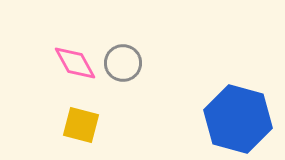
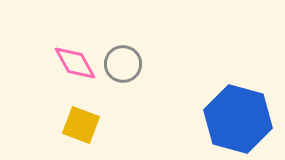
gray circle: moved 1 px down
yellow square: rotated 6 degrees clockwise
